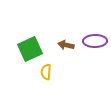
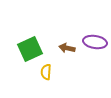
purple ellipse: moved 1 px down; rotated 10 degrees clockwise
brown arrow: moved 1 px right, 3 px down
